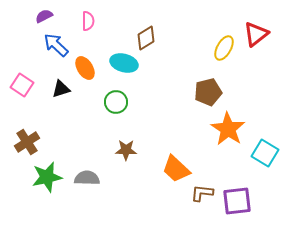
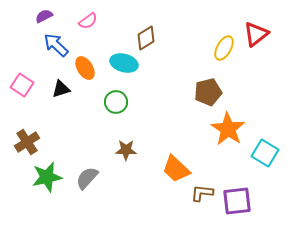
pink semicircle: rotated 54 degrees clockwise
gray semicircle: rotated 50 degrees counterclockwise
